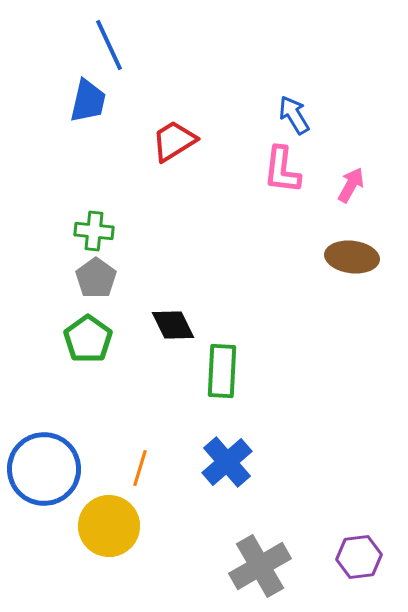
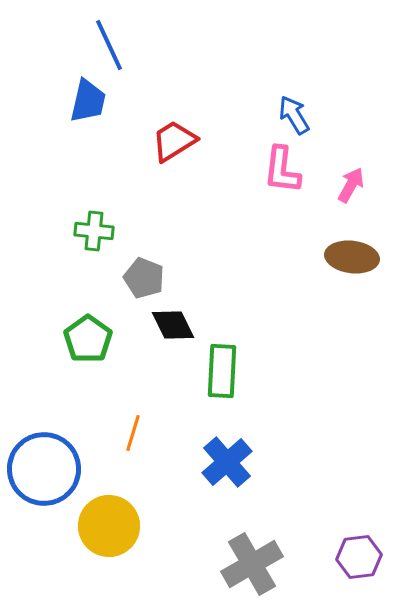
gray pentagon: moved 48 px right; rotated 15 degrees counterclockwise
orange line: moved 7 px left, 35 px up
gray cross: moved 8 px left, 2 px up
